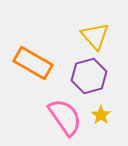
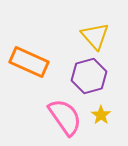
orange rectangle: moved 4 px left, 1 px up; rotated 6 degrees counterclockwise
